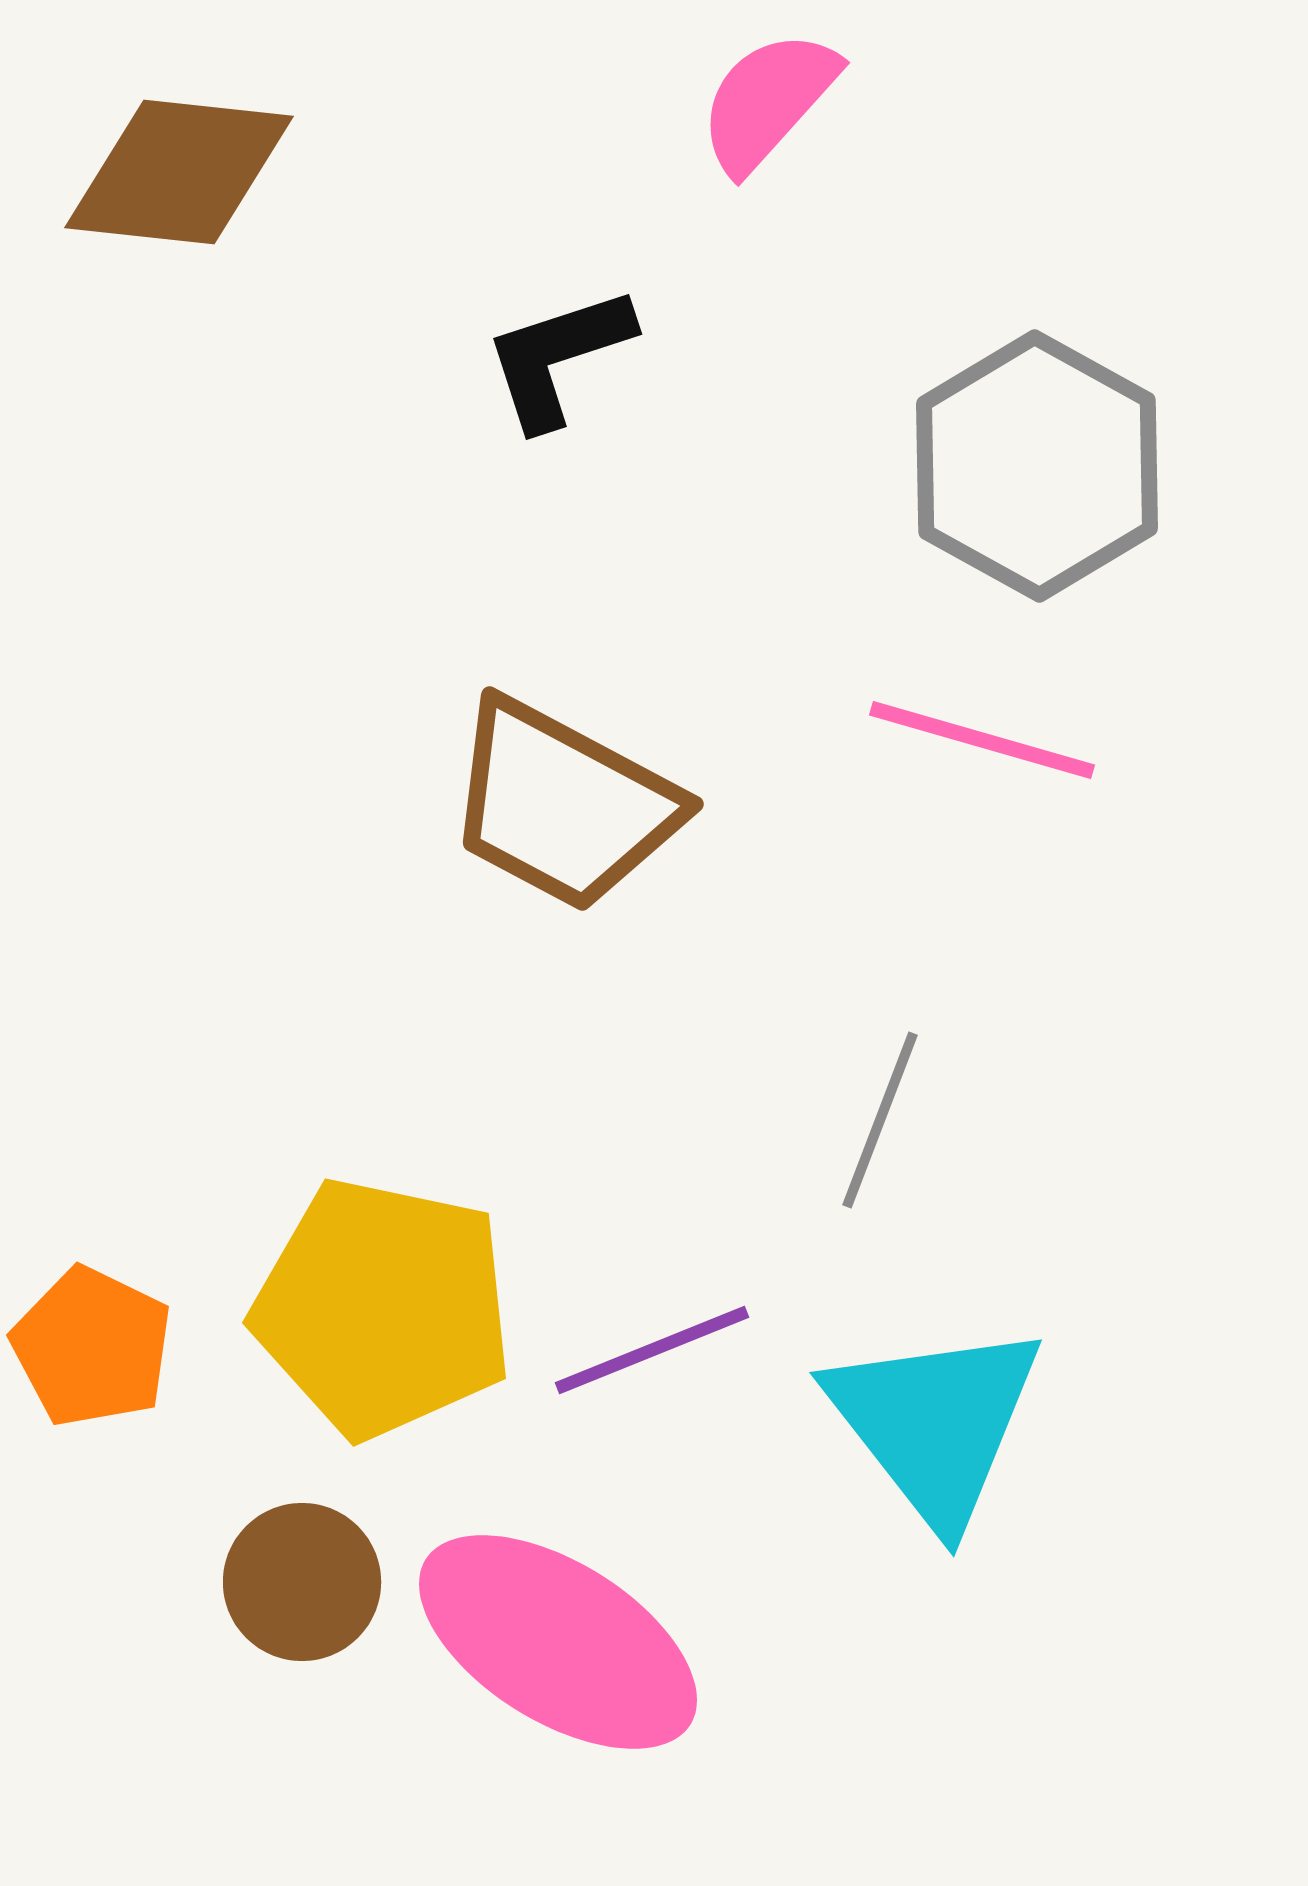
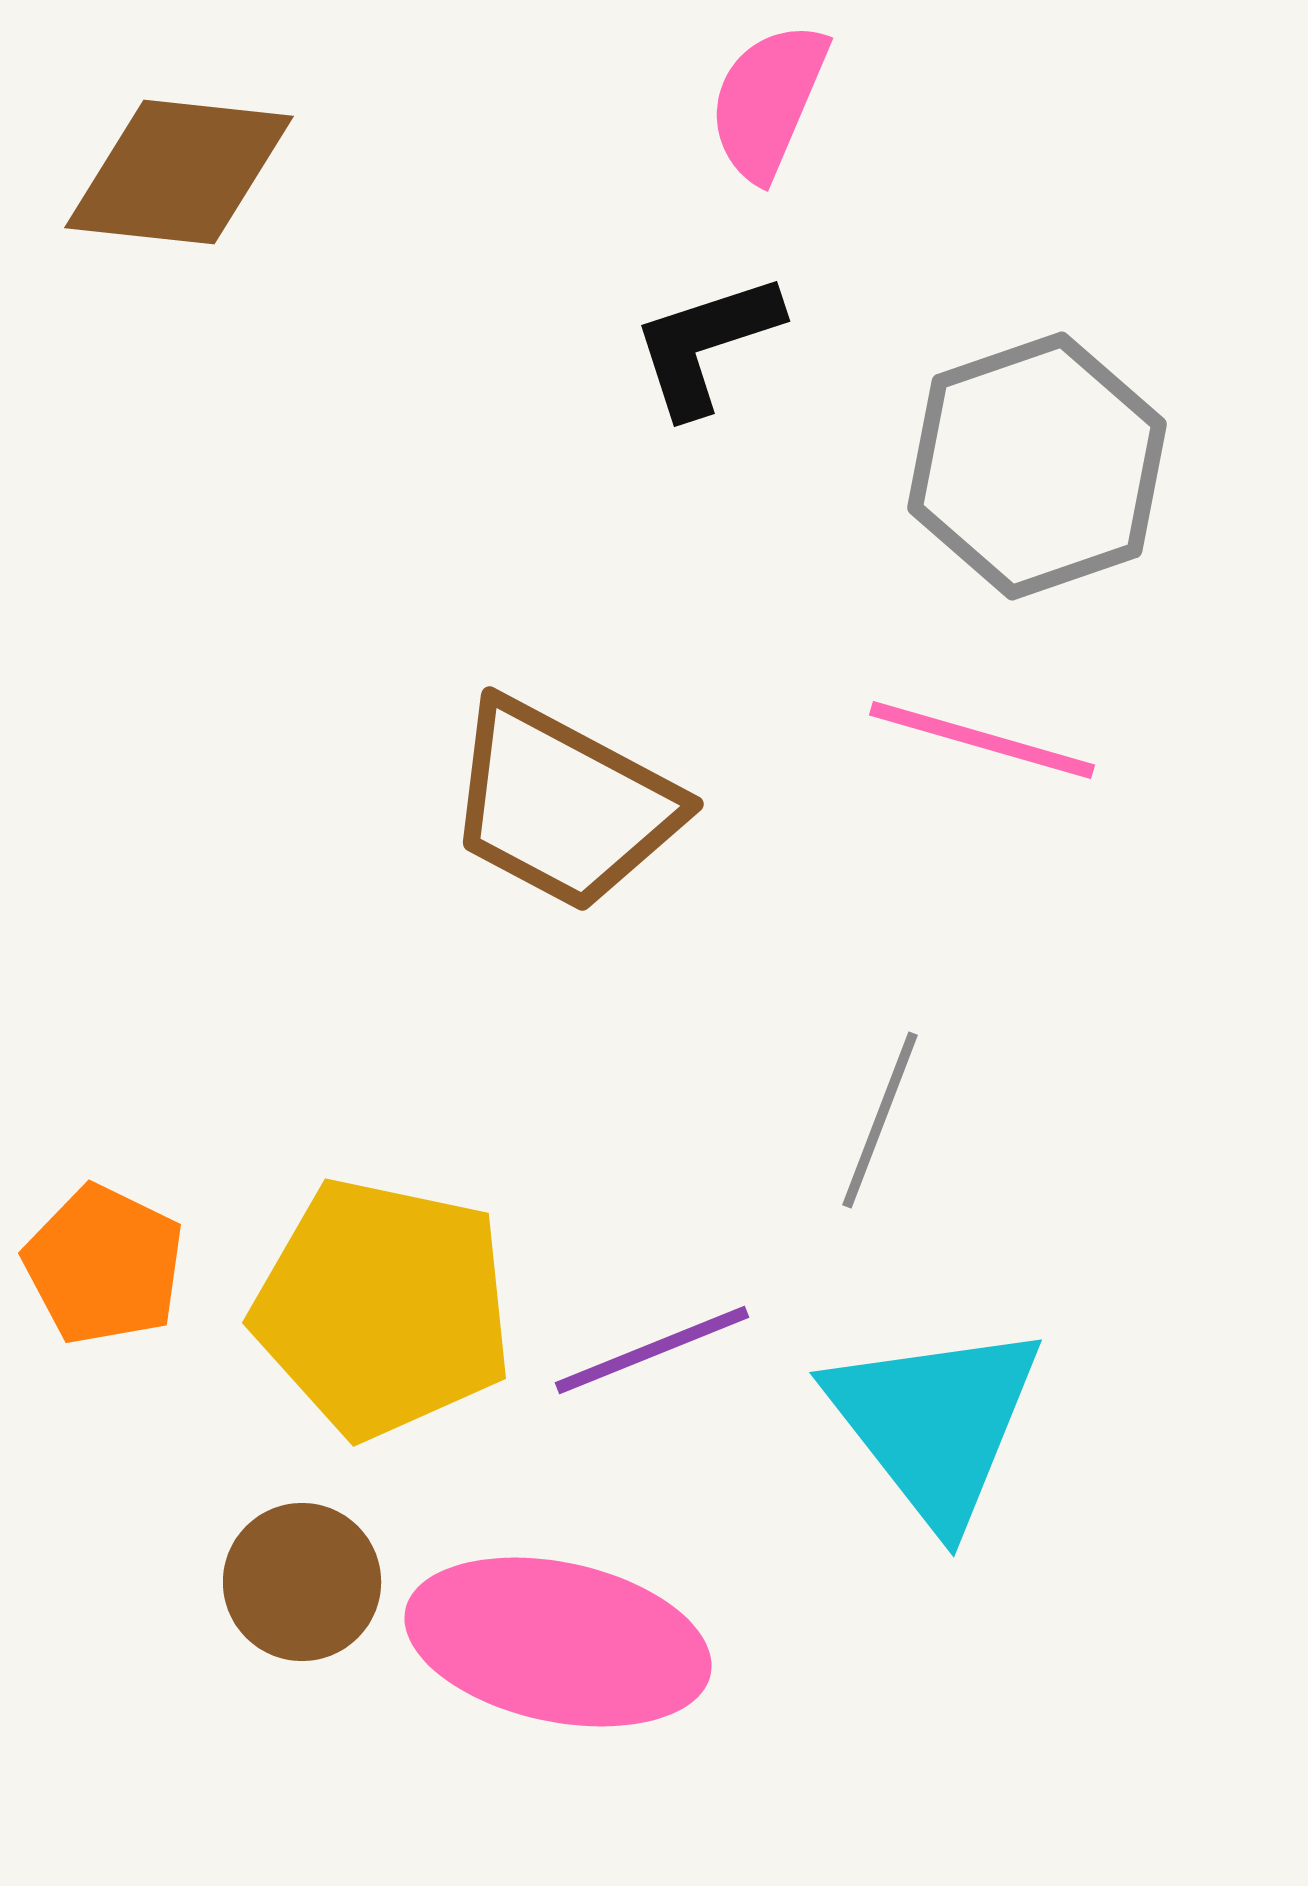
pink semicircle: rotated 19 degrees counterclockwise
black L-shape: moved 148 px right, 13 px up
gray hexagon: rotated 12 degrees clockwise
orange pentagon: moved 12 px right, 82 px up
pink ellipse: rotated 20 degrees counterclockwise
